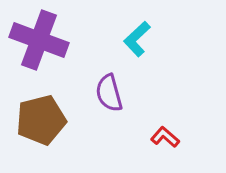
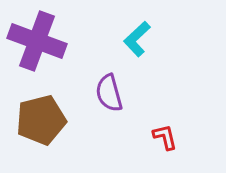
purple cross: moved 2 px left, 1 px down
red L-shape: rotated 36 degrees clockwise
